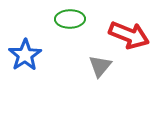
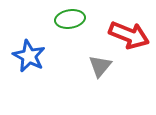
green ellipse: rotated 8 degrees counterclockwise
blue star: moved 4 px right, 1 px down; rotated 12 degrees counterclockwise
